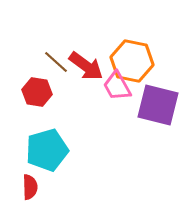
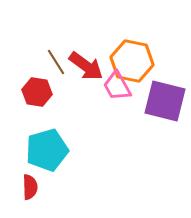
brown line: rotated 16 degrees clockwise
purple square: moved 7 px right, 4 px up
